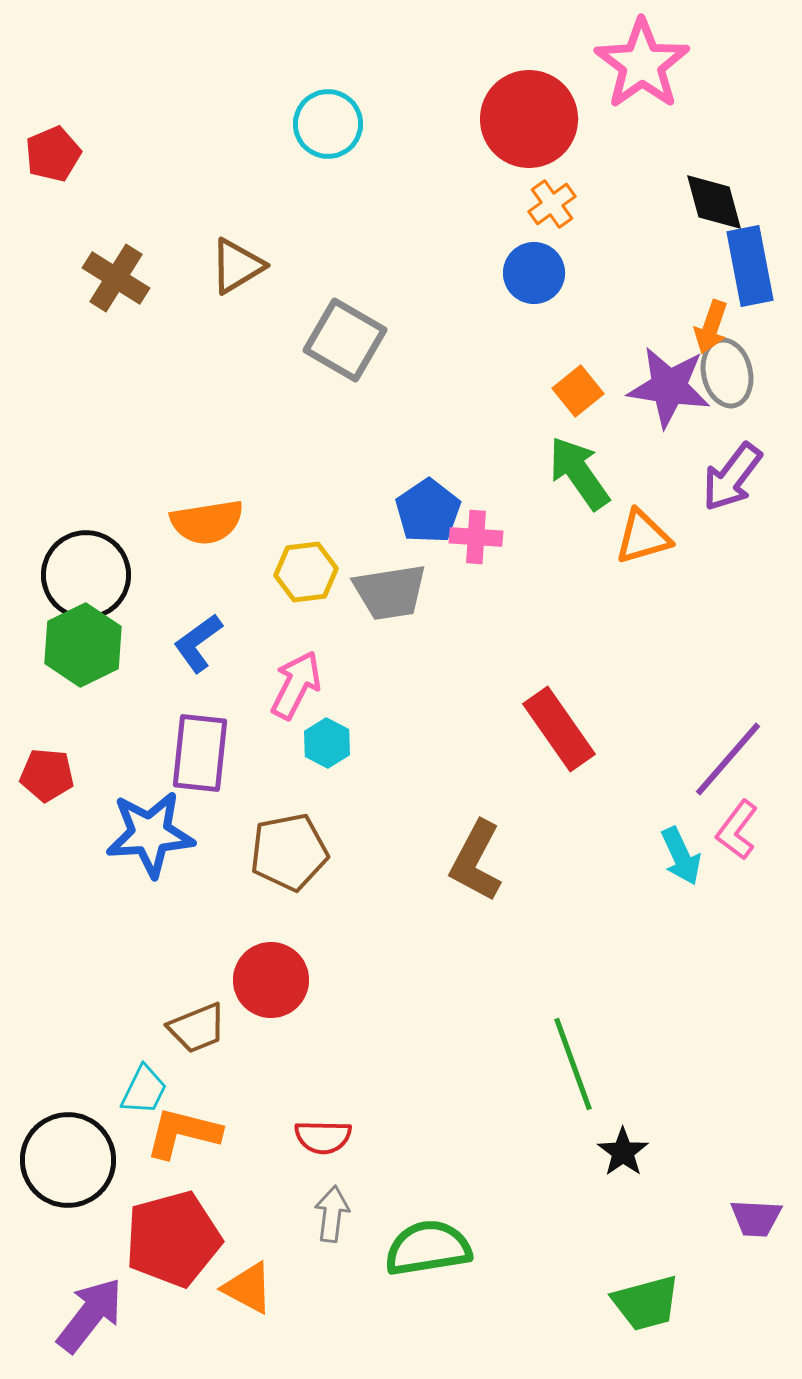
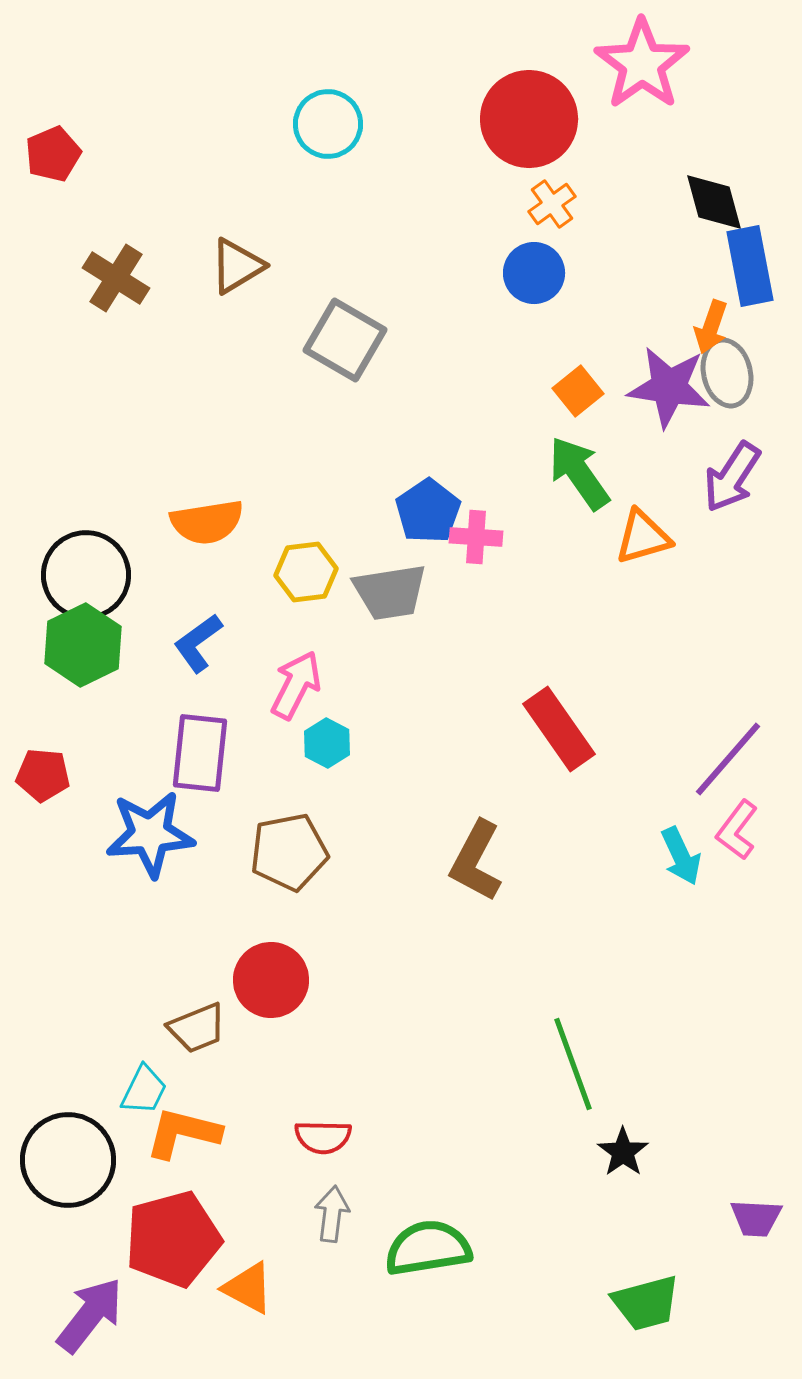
purple arrow at (732, 477): rotated 4 degrees counterclockwise
red pentagon at (47, 775): moved 4 px left
